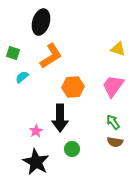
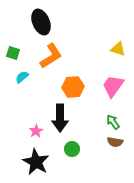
black ellipse: rotated 40 degrees counterclockwise
